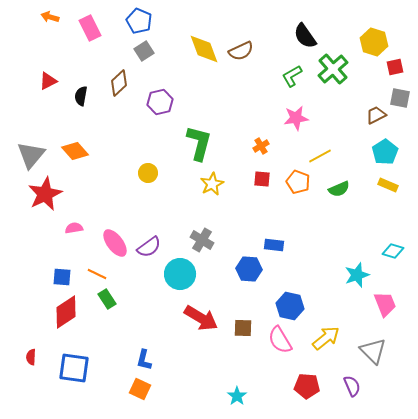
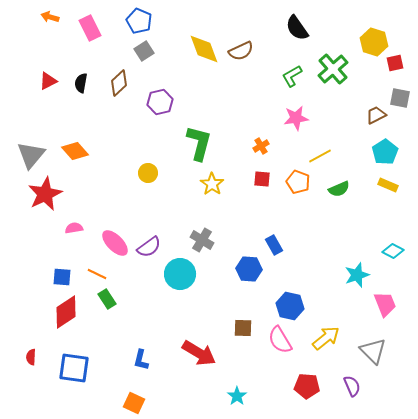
black semicircle at (305, 36): moved 8 px left, 8 px up
red square at (395, 67): moved 4 px up
black semicircle at (81, 96): moved 13 px up
yellow star at (212, 184): rotated 10 degrees counterclockwise
pink ellipse at (115, 243): rotated 8 degrees counterclockwise
blue rectangle at (274, 245): rotated 54 degrees clockwise
cyan diamond at (393, 251): rotated 10 degrees clockwise
red arrow at (201, 318): moved 2 px left, 35 px down
blue L-shape at (144, 360): moved 3 px left
orange square at (140, 389): moved 6 px left, 14 px down
